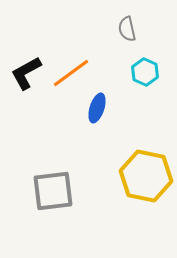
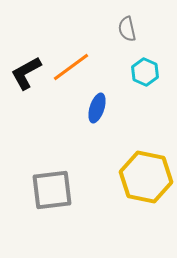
orange line: moved 6 px up
yellow hexagon: moved 1 px down
gray square: moved 1 px left, 1 px up
